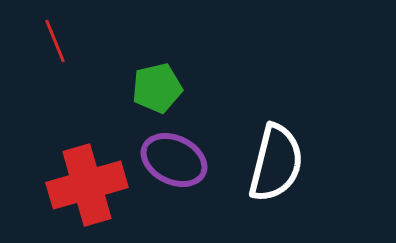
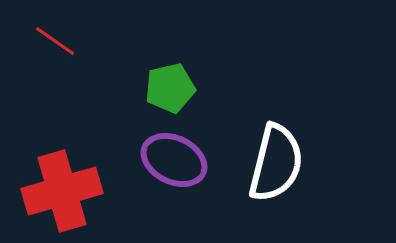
red line: rotated 33 degrees counterclockwise
green pentagon: moved 13 px right
red cross: moved 25 px left, 6 px down
